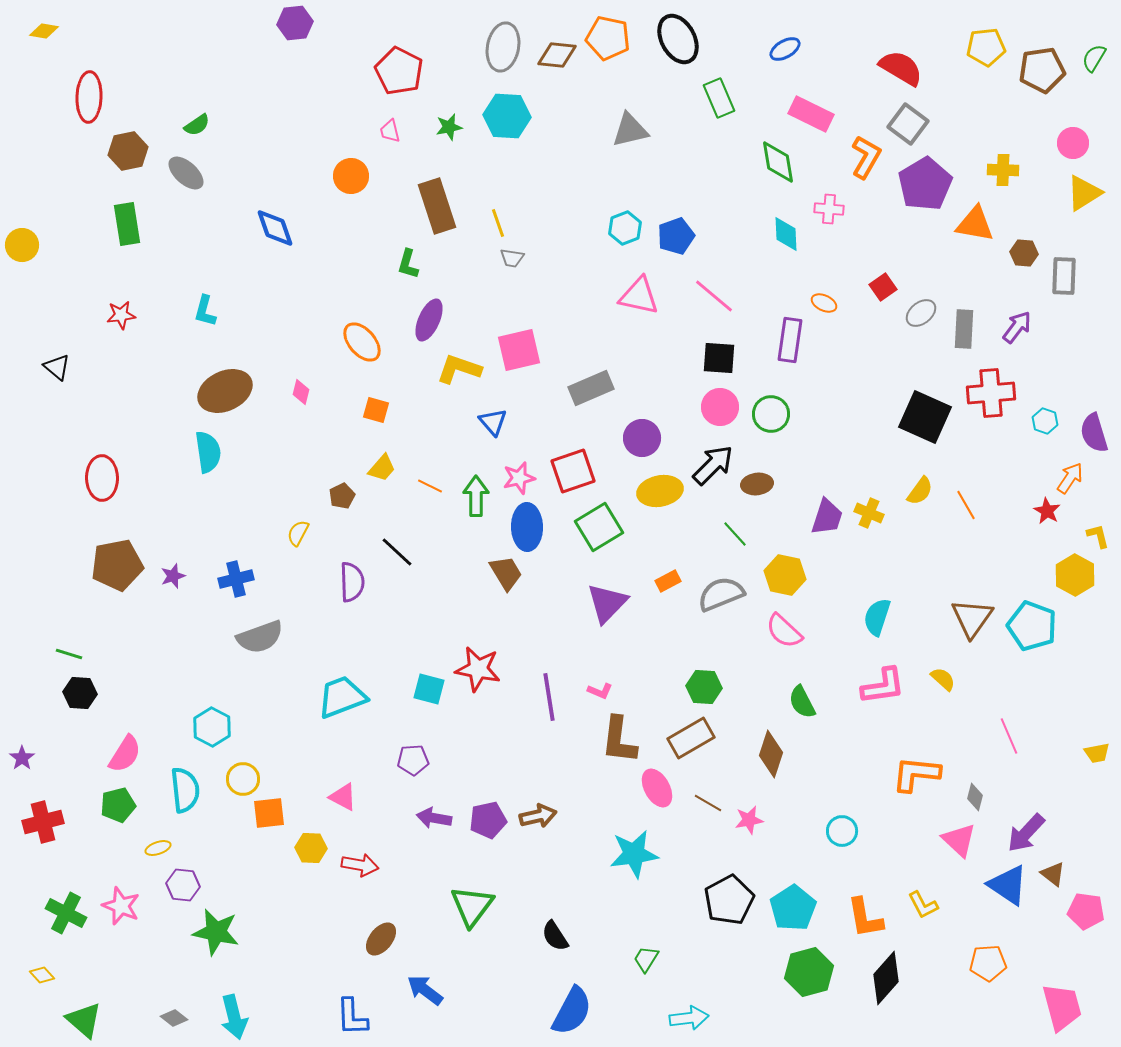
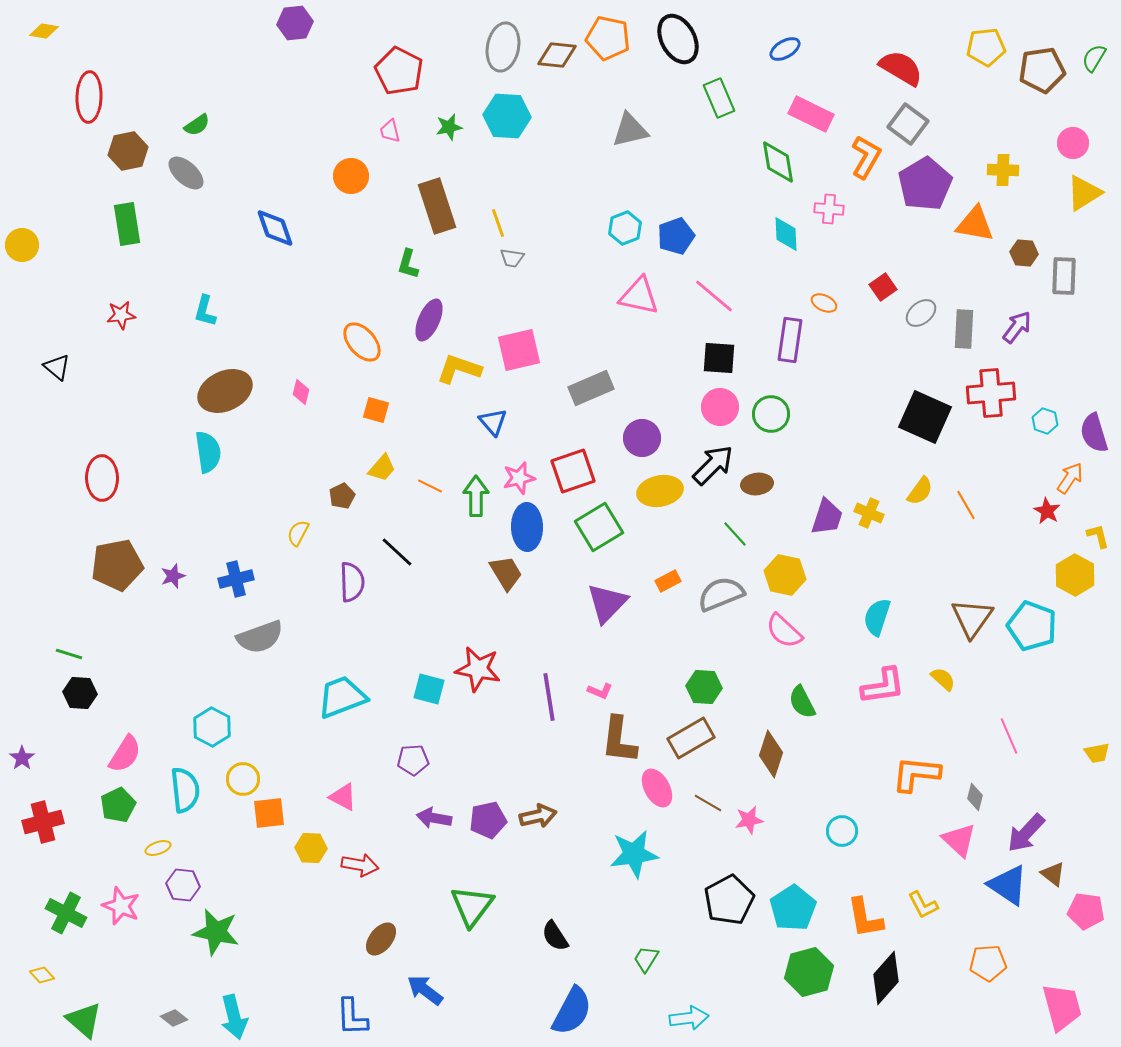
green pentagon at (118, 805): rotated 12 degrees counterclockwise
